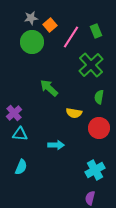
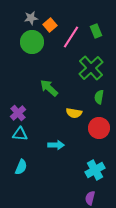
green cross: moved 3 px down
purple cross: moved 4 px right
